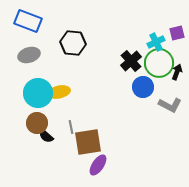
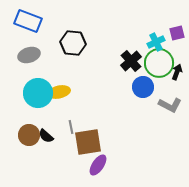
brown circle: moved 8 px left, 12 px down
